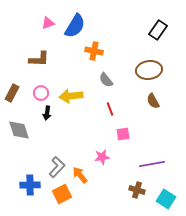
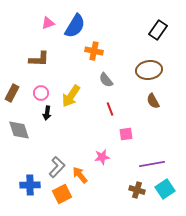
yellow arrow: rotated 50 degrees counterclockwise
pink square: moved 3 px right
cyan square: moved 1 px left, 10 px up; rotated 24 degrees clockwise
